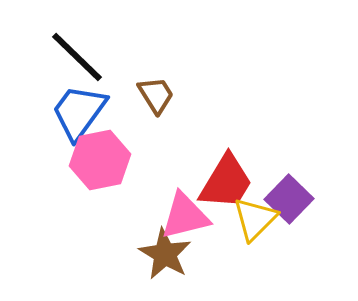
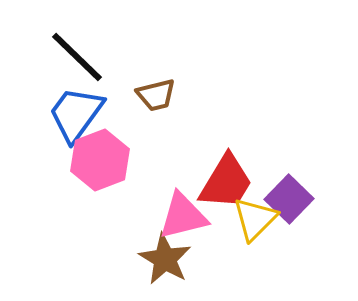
brown trapezoid: rotated 108 degrees clockwise
blue trapezoid: moved 3 px left, 2 px down
pink hexagon: rotated 10 degrees counterclockwise
pink triangle: moved 2 px left
brown star: moved 5 px down
